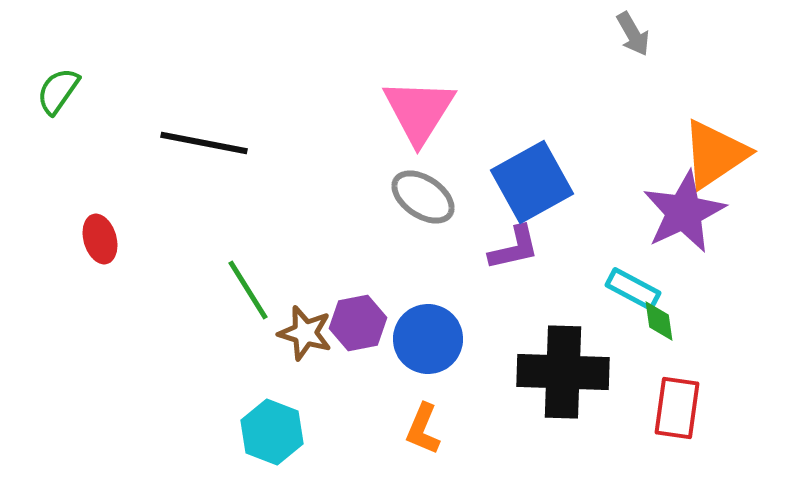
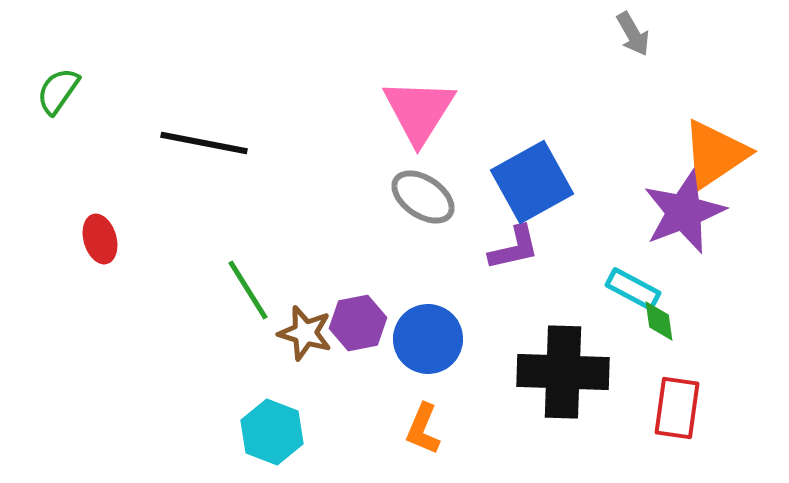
purple star: rotated 4 degrees clockwise
